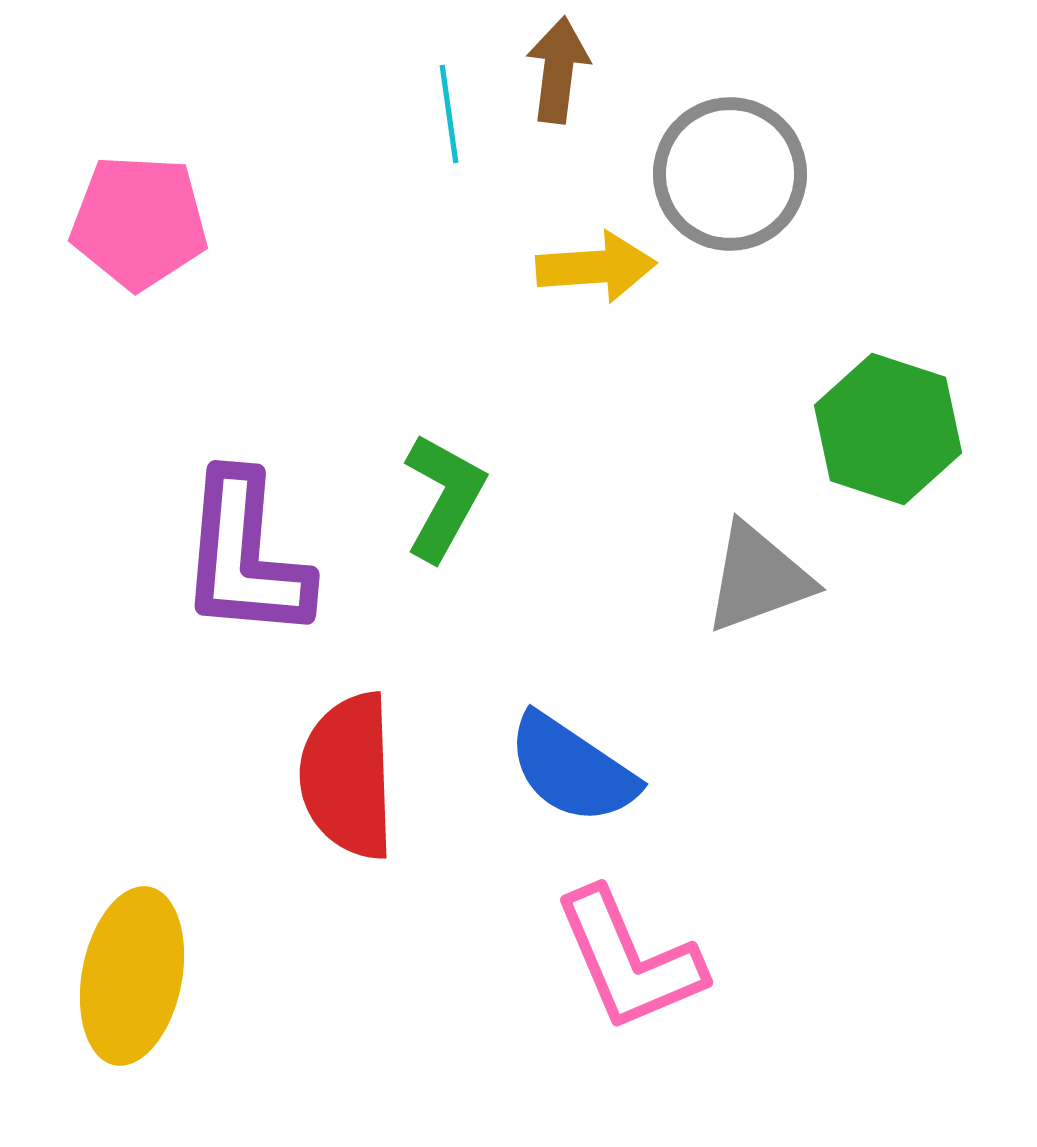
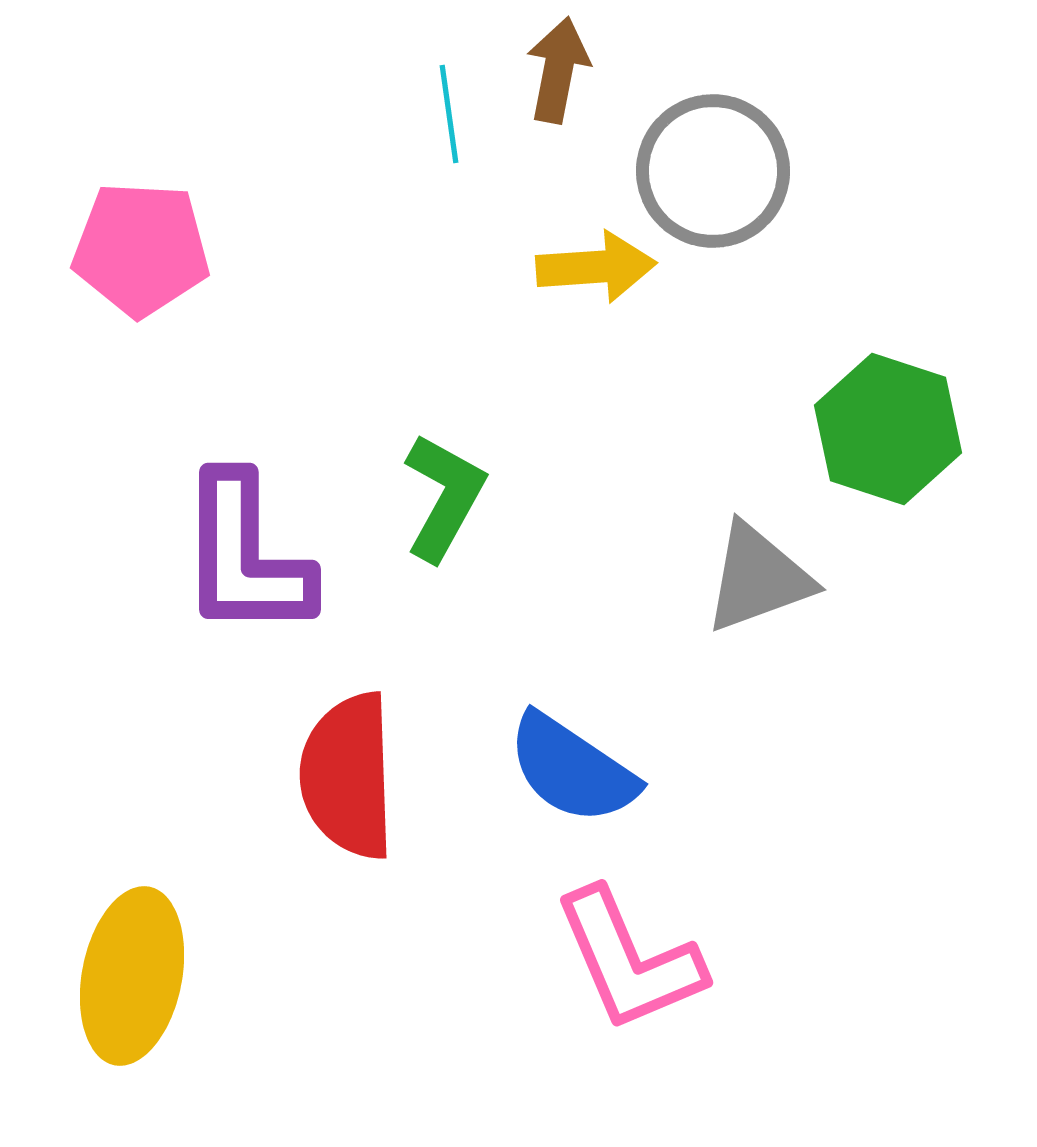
brown arrow: rotated 4 degrees clockwise
gray circle: moved 17 px left, 3 px up
pink pentagon: moved 2 px right, 27 px down
purple L-shape: rotated 5 degrees counterclockwise
